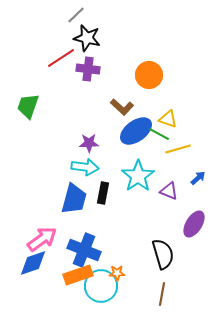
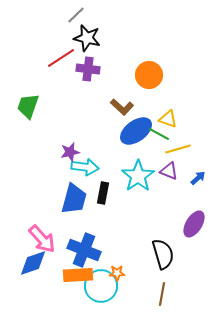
purple star: moved 19 px left, 9 px down; rotated 12 degrees counterclockwise
purple triangle: moved 20 px up
pink arrow: rotated 84 degrees clockwise
orange rectangle: rotated 16 degrees clockwise
